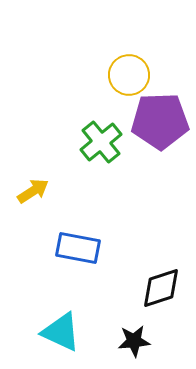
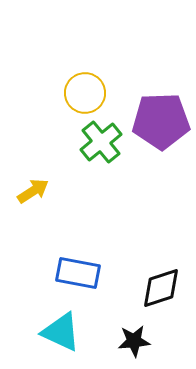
yellow circle: moved 44 px left, 18 px down
purple pentagon: moved 1 px right
blue rectangle: moved 25 px down
